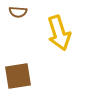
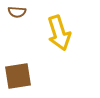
brown semicircle: moved 1 px left
